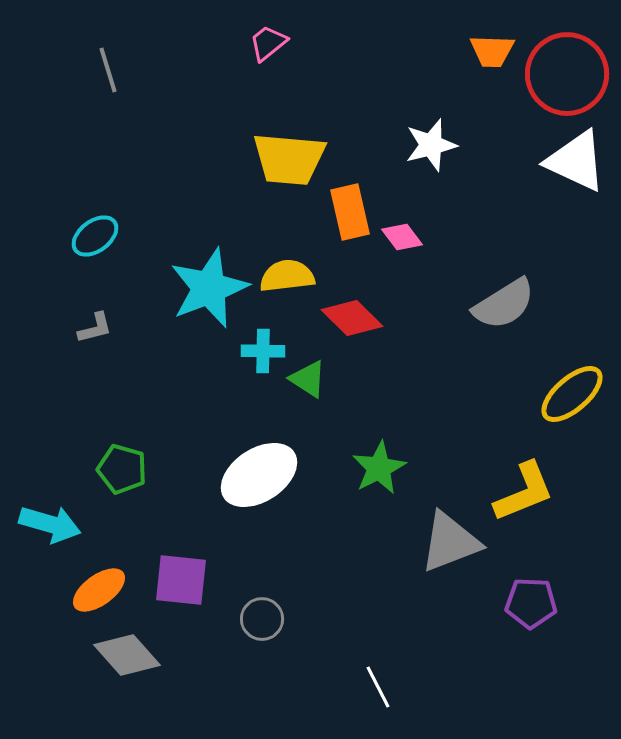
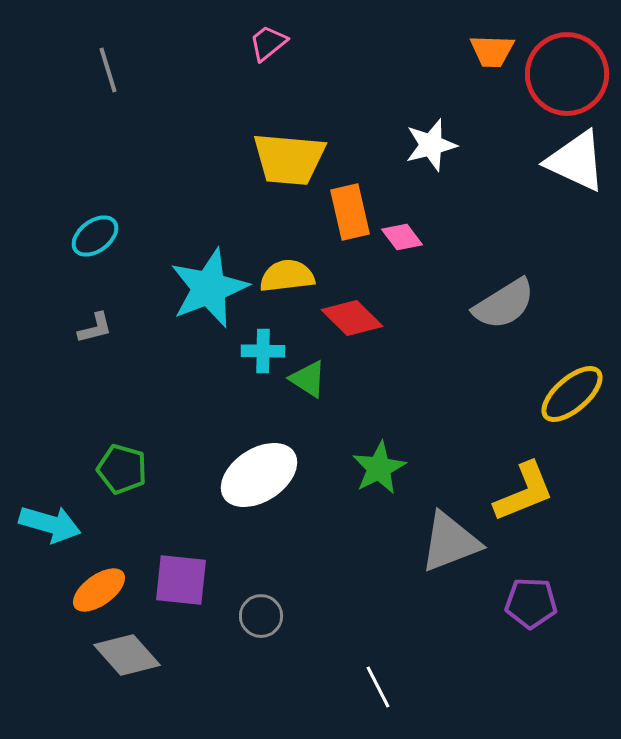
gray circle: moved 1 px left, 3 px up
